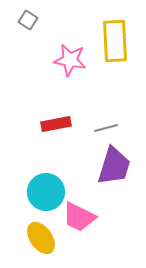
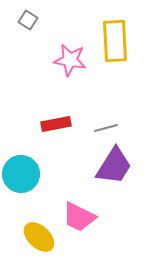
purple trapezoid: rotated 15 degrees clockwise
cyan circle: moved 25 px left, 18 px up
yellow ellipse: moved 2 px left, 1 px up; rotated 12 degrees counterclockwise
